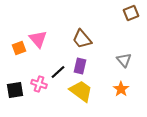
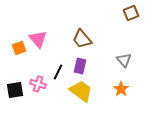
black line: rotated 21 degrees counterclockwise
pink cross: moved 1 px left
